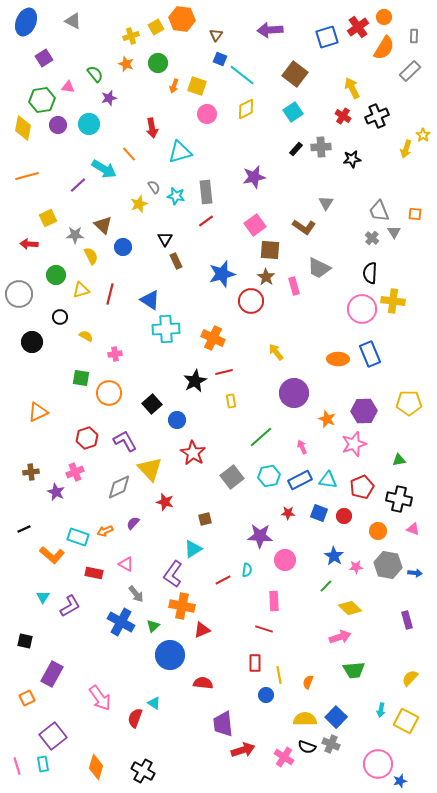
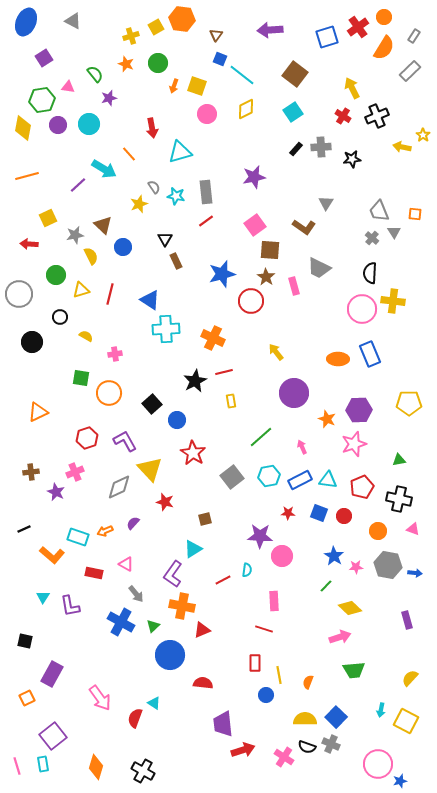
gray rectangle at (414, 36): rotated 32 degrees clockwise
yellow arrow at (406, 149): moved 4 px left, 2 px up; rotated 84 degrees clockwise
gray star at (75, 235): rotated 12 degrees counterclockwise
purple hexagon at (364, 411): moved 5 px left, 1 px up
pink circle at (285, 560): moved 3 px left, 4 px up
purple L-shape at (70, 606): rotated 110 degrees clockwise
